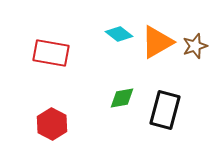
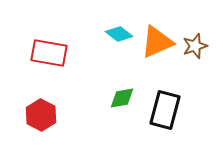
orange triangle: rotated 6 degrees clockwise
red rectangle: moved 2 px left
red hexagon: moved 11 px left, 9 px up
